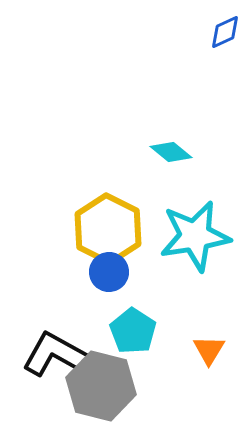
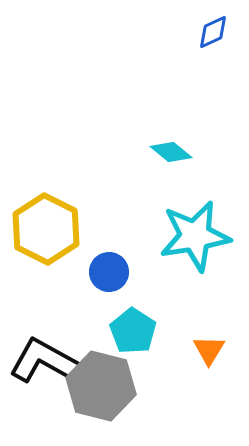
blue diamond: moved 12 px left
yellow hexagon: moved 62 px left
black L-shape: moved 13 px left, 6 px down
